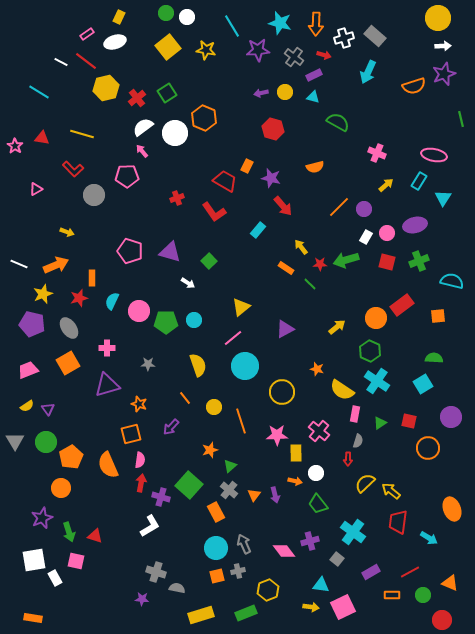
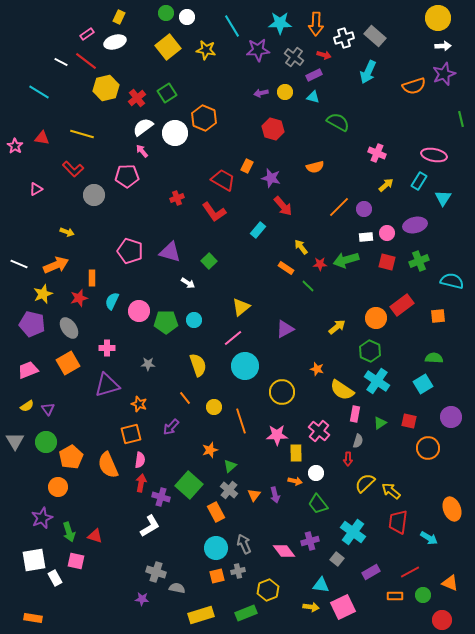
cyan star at (280, 23): rotated 15 degrees counterclockwise
red trapezoid at (225, 181): moved 2 px left, 1 px up
white rectangle at (366, 237): rotated 56 degrees clockwise
green line at (310, 284): moved 2 px left, 2 px down
orange circle at (61, 488): moved 3 px left, 1 px up
orange rectangle at (392, 595): moved 3 px right, 1 px down
